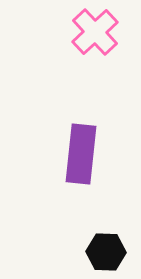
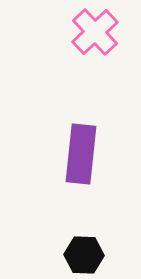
black hexagon: moved 22 px left, 3 px down
